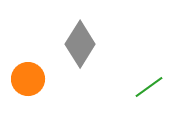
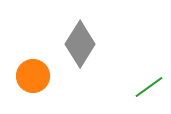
orange circle: moved 5 px right, 3 px up
